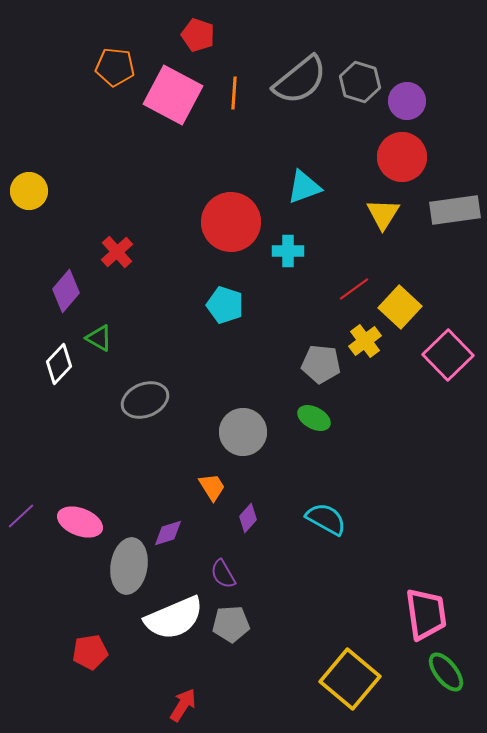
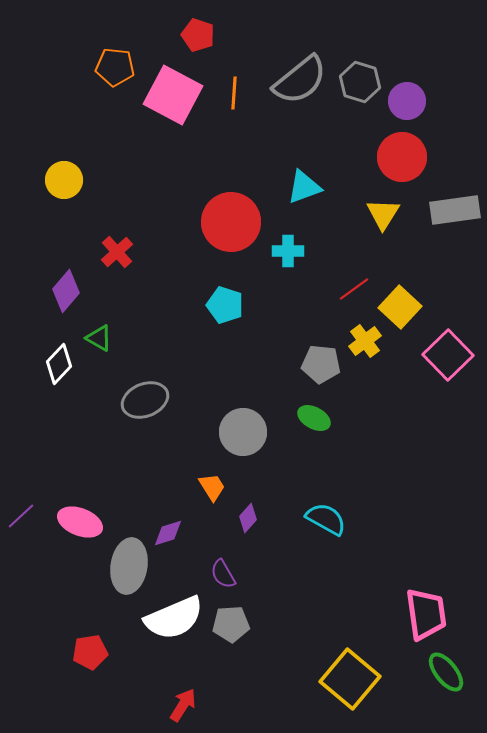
yellow circle at (29, 191): moved 35 px right, 11 px up
